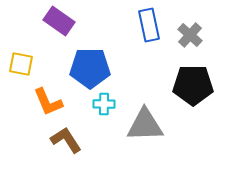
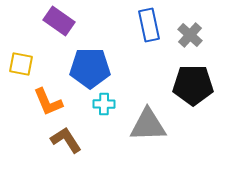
gray triangle: moved 3 px right
